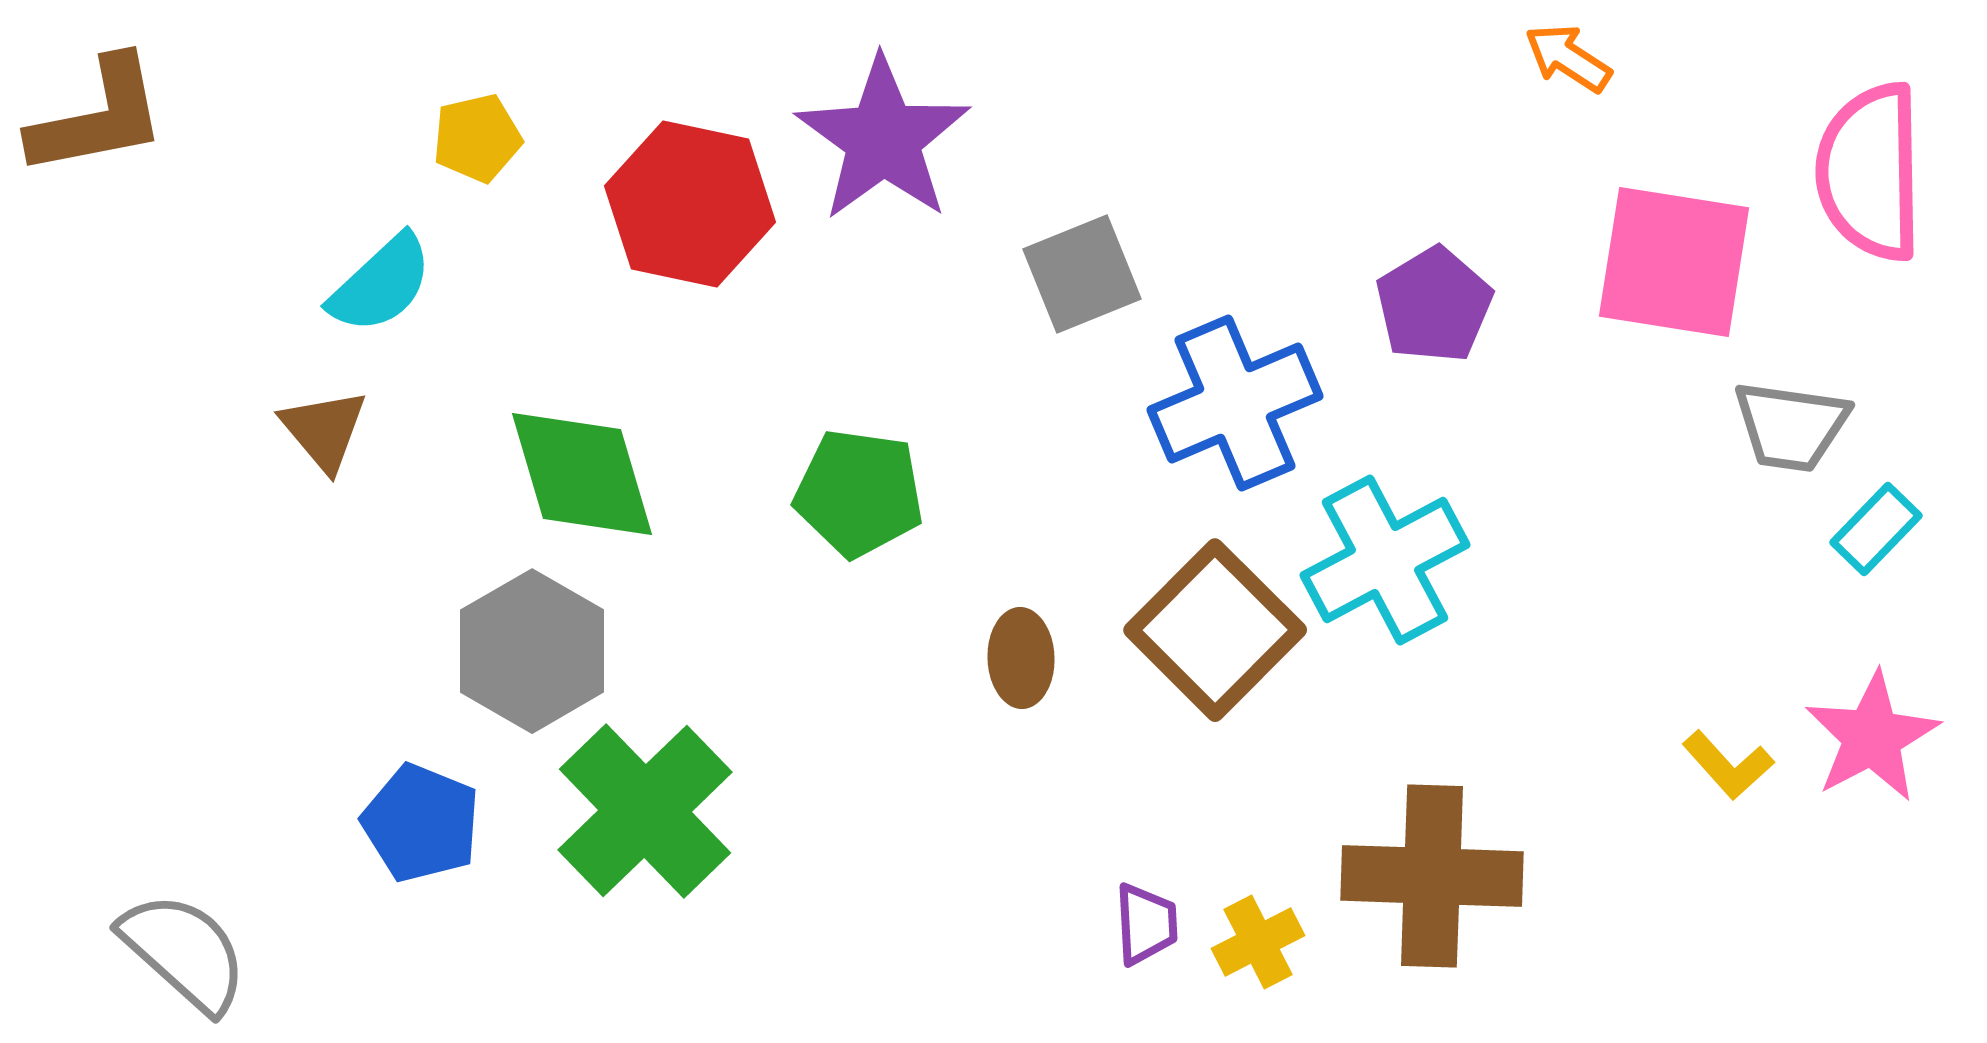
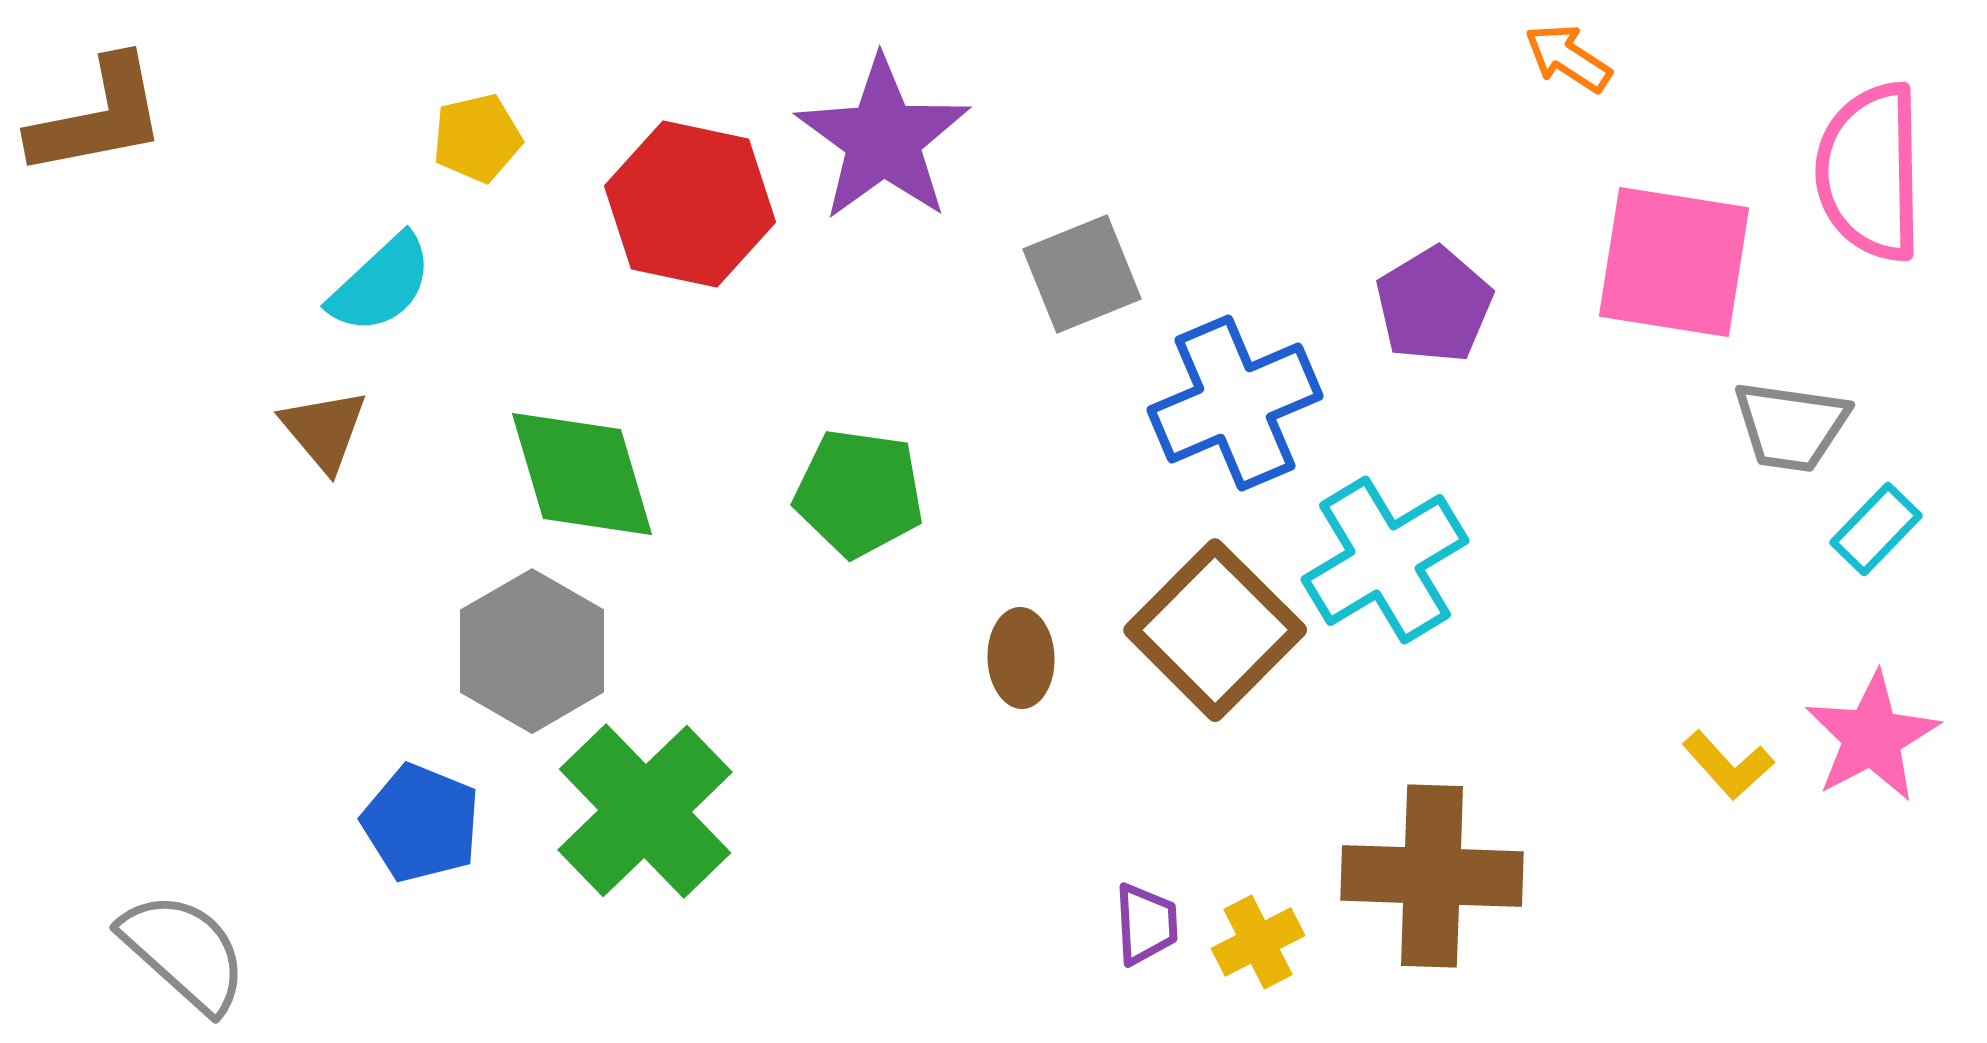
cyan cross: rotated 3 degrees counterclockwise
